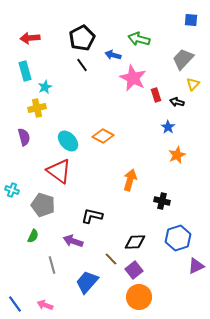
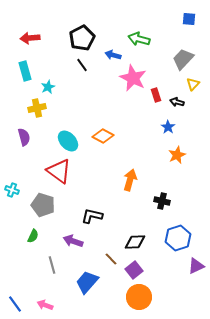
blue square: moved 2 px left, 1 px up
cyan star: moved 3 px right
